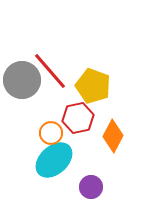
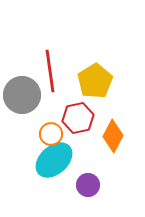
red line: rotated 33 degrees clockwise
gray circle: moved 15 px down
yellow pentagon: moved 2 px right, 5 px up; rotated 20 degrees clockwise
orange circle: moved 1 px down
purple circle: moved 3 px left, 2 px up
